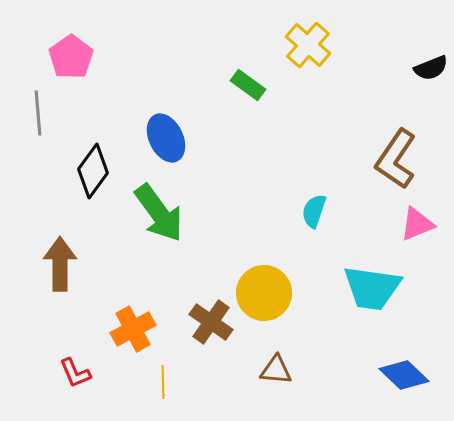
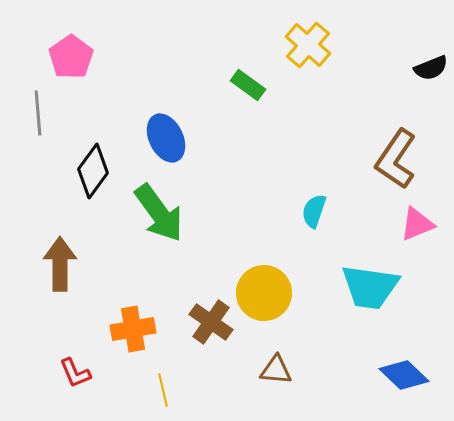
cyan trapezoid: moved 2 px left, 1 px up
orange cross: rotated 18 degrees clockwise
yellow line: moved 8 px down; rotated 12 degrees counterclockwise
